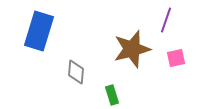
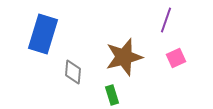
blue rectangle: moved 4 px right, 3 px down
brown star: moved 8 px left, 8 px down
pink square: rotated 12 degrees counterclockwise
gray diamond: moved 3 px left
